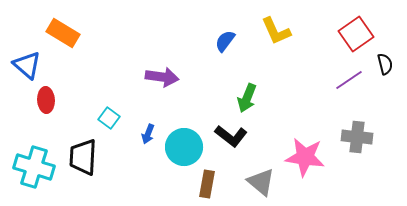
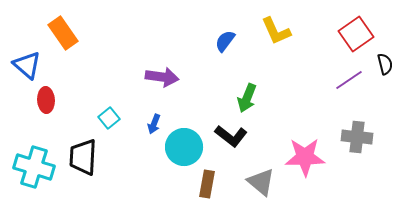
orange rectangle: rotated 24 degrees clockwise
cyan square: rotated 15 degrees clockwise
blue arrow: moved 6 px right, 10 px up
pink star: rotated 9 degrees counterclockwise
